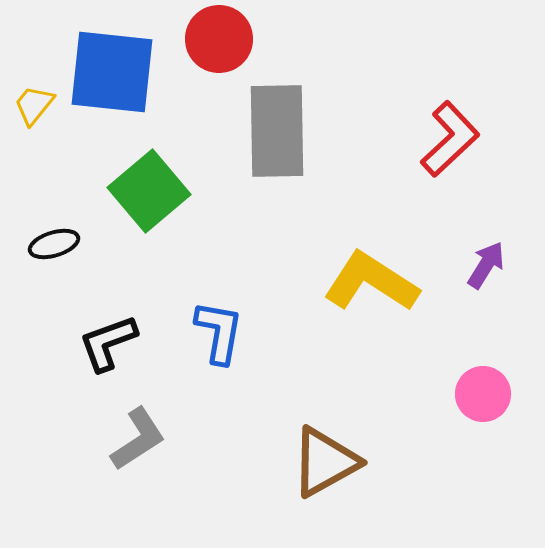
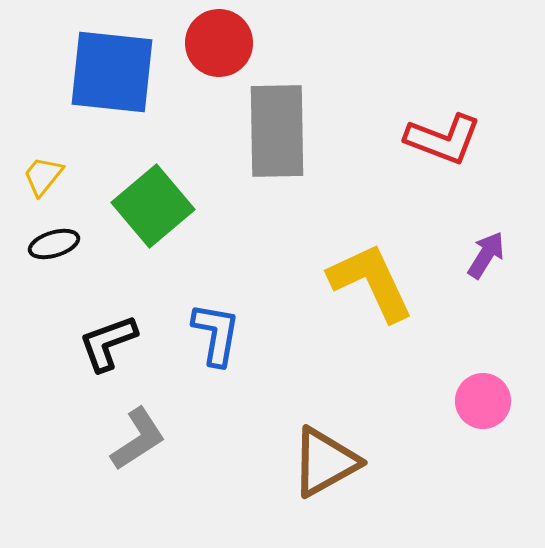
red circle: moved 4 px down
yellow trapezoid: moved 9 px right, 71 px down
red L-shape: moved 7 px left; rotated 64 degrees clockwise
green square: moved 4 px right, 15 px down
purple arrow: moved 10 px up
yellow L-shape: rotated 32 degrees clockwise
blue L-shape: moved 3 px left, 2 px down
pink circle: moved 7 px down
